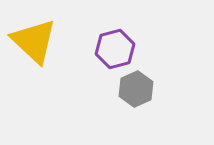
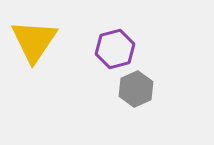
yellow triangle: rotated 21 degrees clockwise
